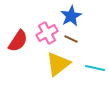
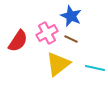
blue star: rotated 20 degrees counterclockwise
